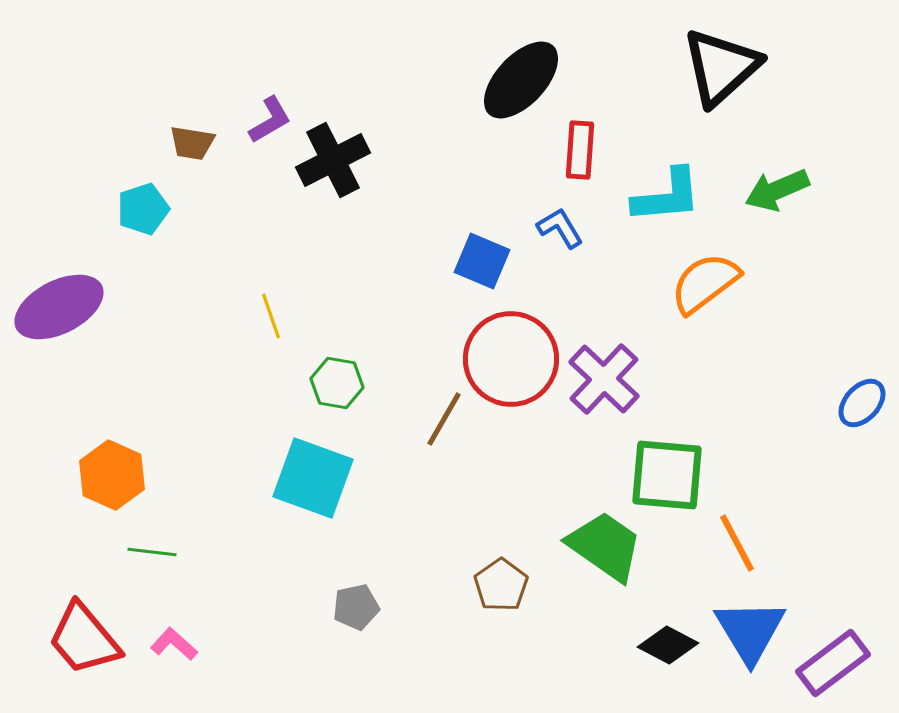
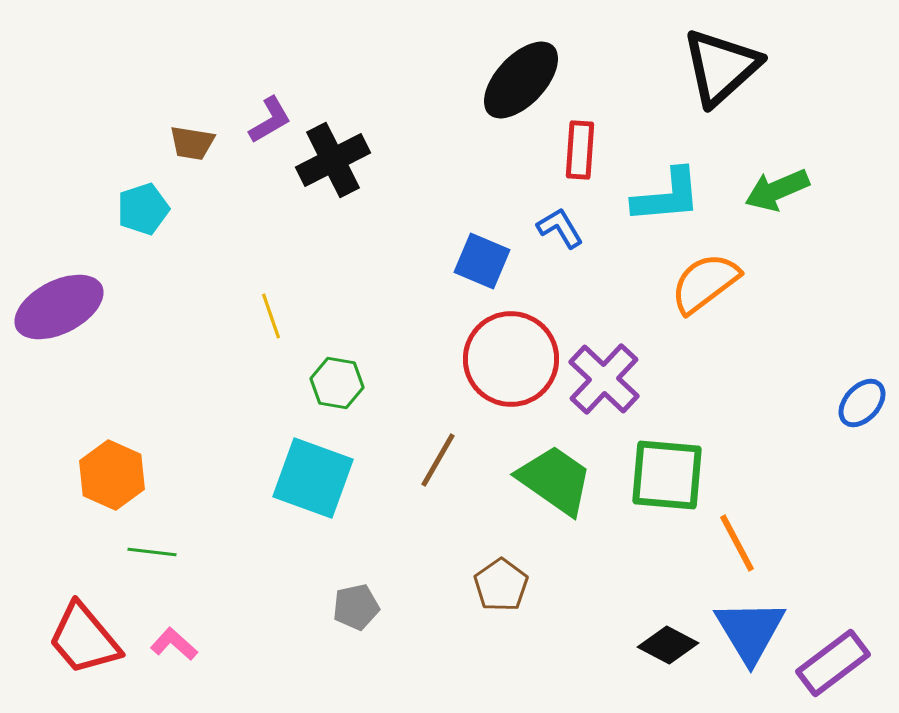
brown line: moved 6 px left, 41 px down
green trapezoid: moved 50 px left, 66 px up
